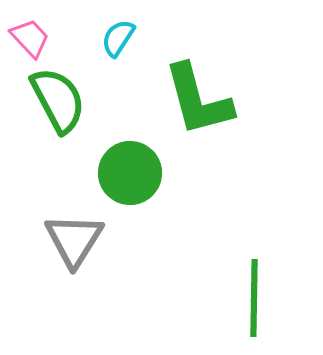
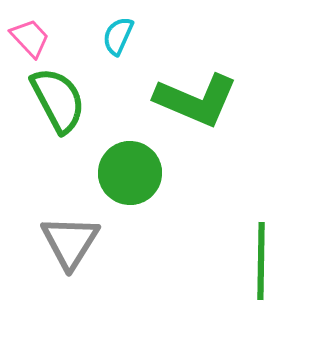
cyan semicircle: moved 2 px up; rotated 9 degrees counterclockwise
green L-shape: moved 2 px left; rotated 52 degrees counterclockwise
gray triangle: moved 4 px left, 2 px down
green line: moved 7 px right, 37 px up
